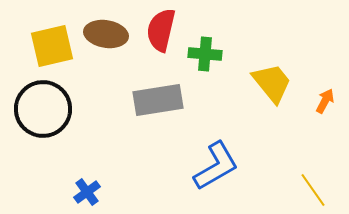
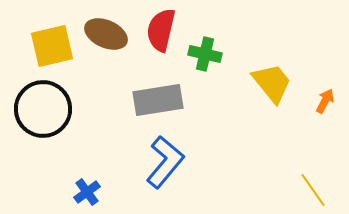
brown ellipse: rotated 15 degrees clockwise
green cross: rotated 8 degrees clockwise
blue L-shape: moved 51 px left, 4 px up; rotated 20 degrees counterclockwise
